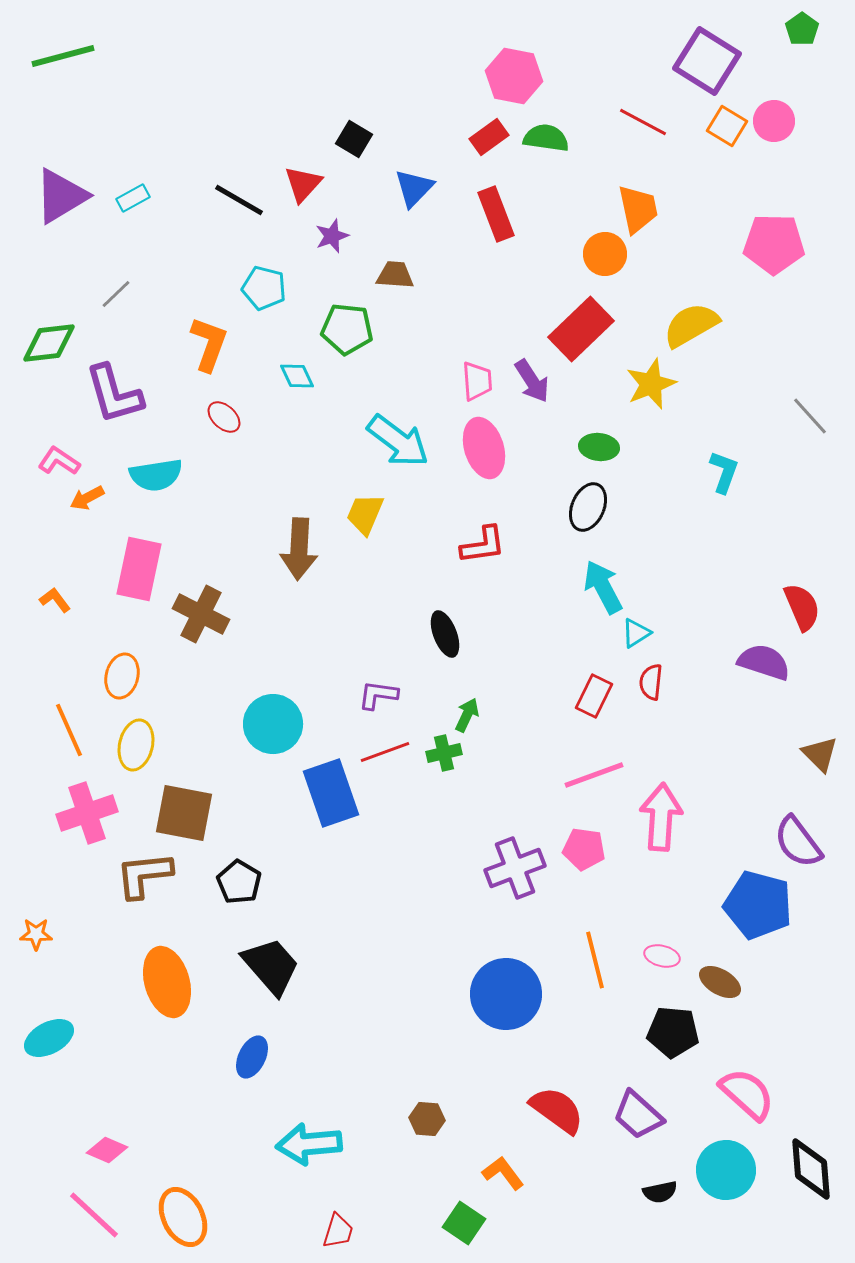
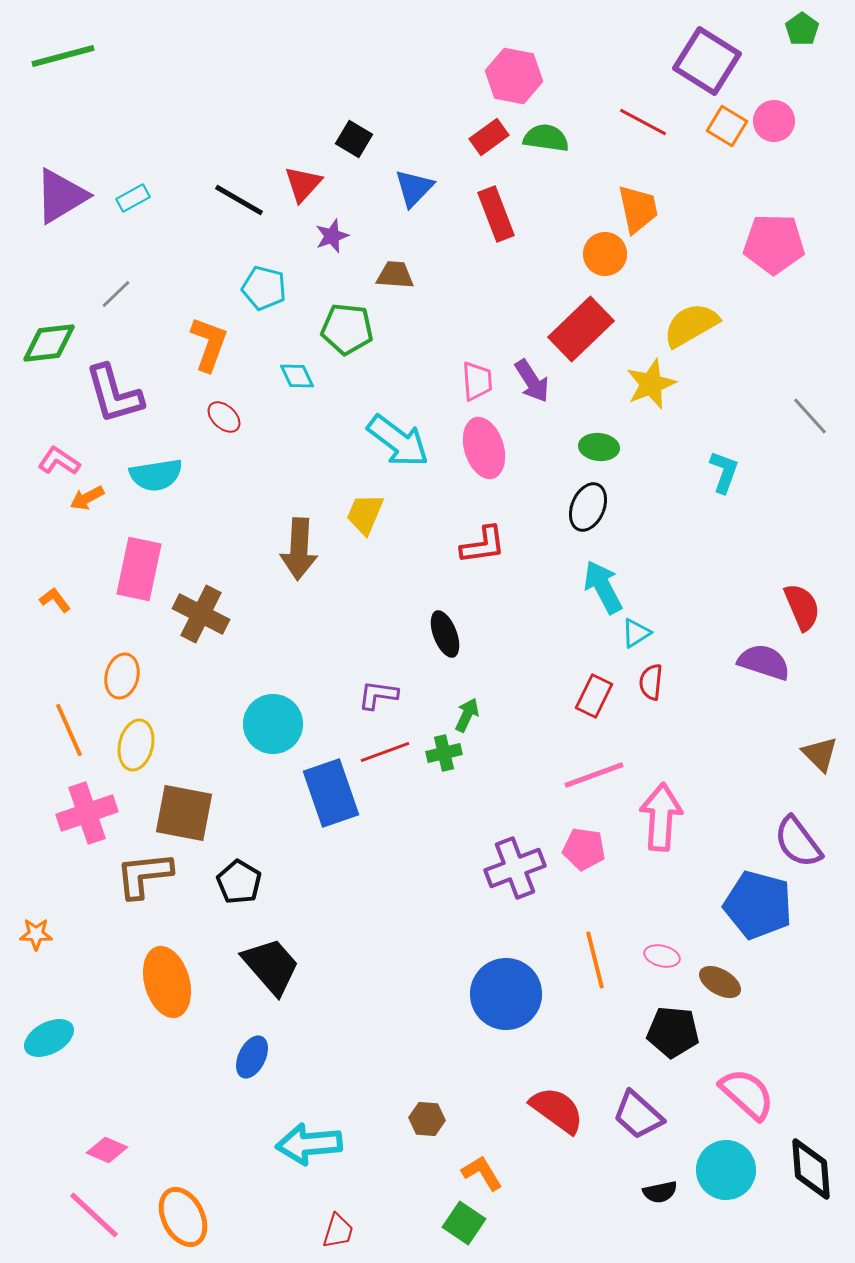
orange L-shape at (503, 1173): moved 21 px left; rotated 6 degrees clockwise
